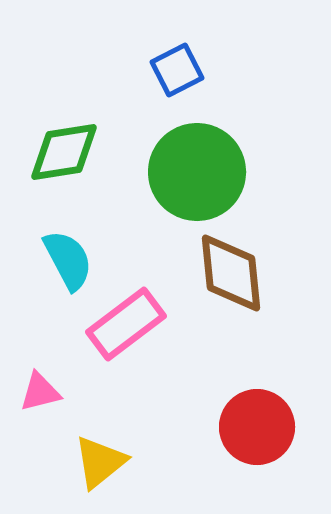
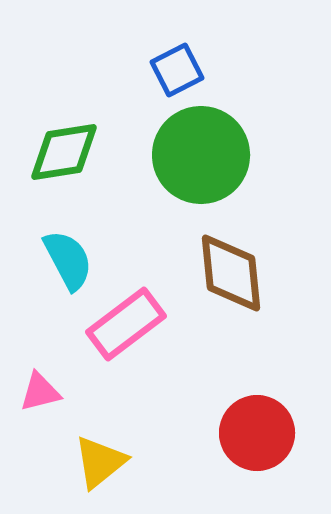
green circle: moved 4 px right, 17 px up
red circle: moved 6 px down
